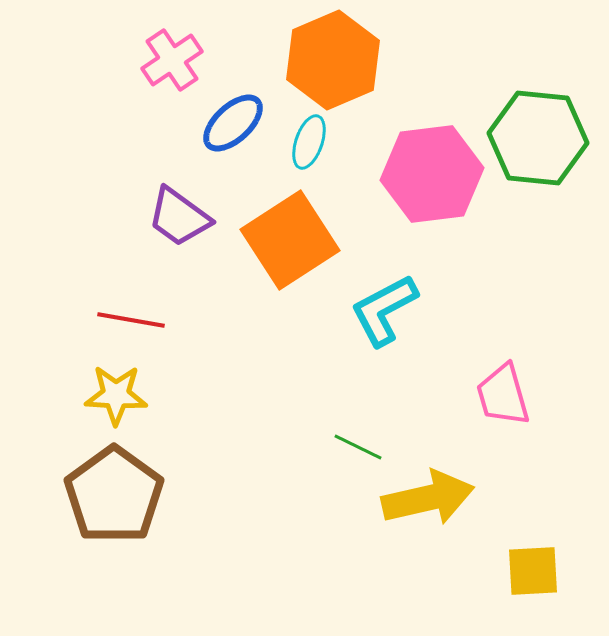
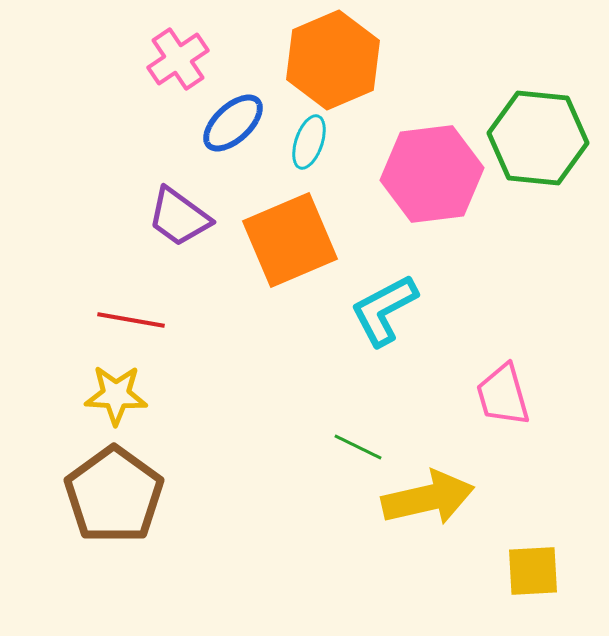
pink cross: moved 6 px right, 1 px up
orange square: rotated 10 degrees clockwise
